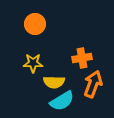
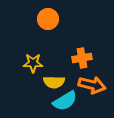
orange circle: moved 13 px right, 5 px up
orange arrow: moved 1 px left, 1 px down; rotated 84 degrees clockwise
cyan semicircle: moved 3 px right
